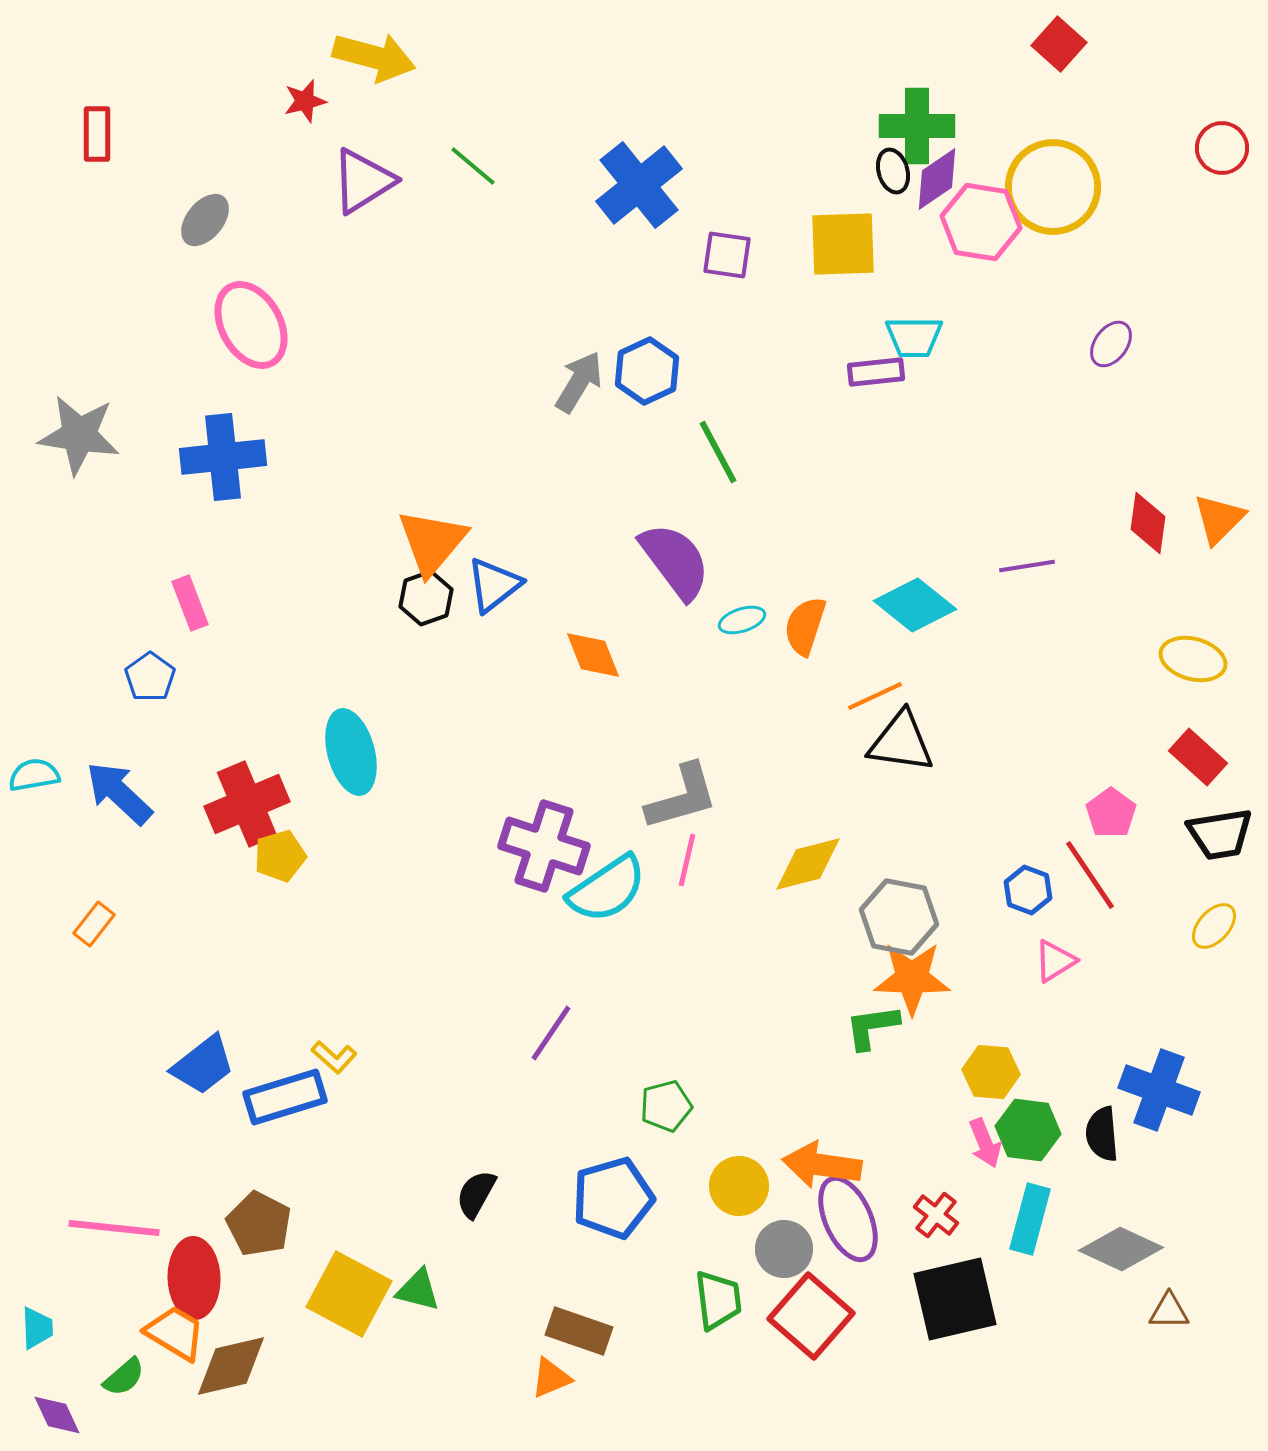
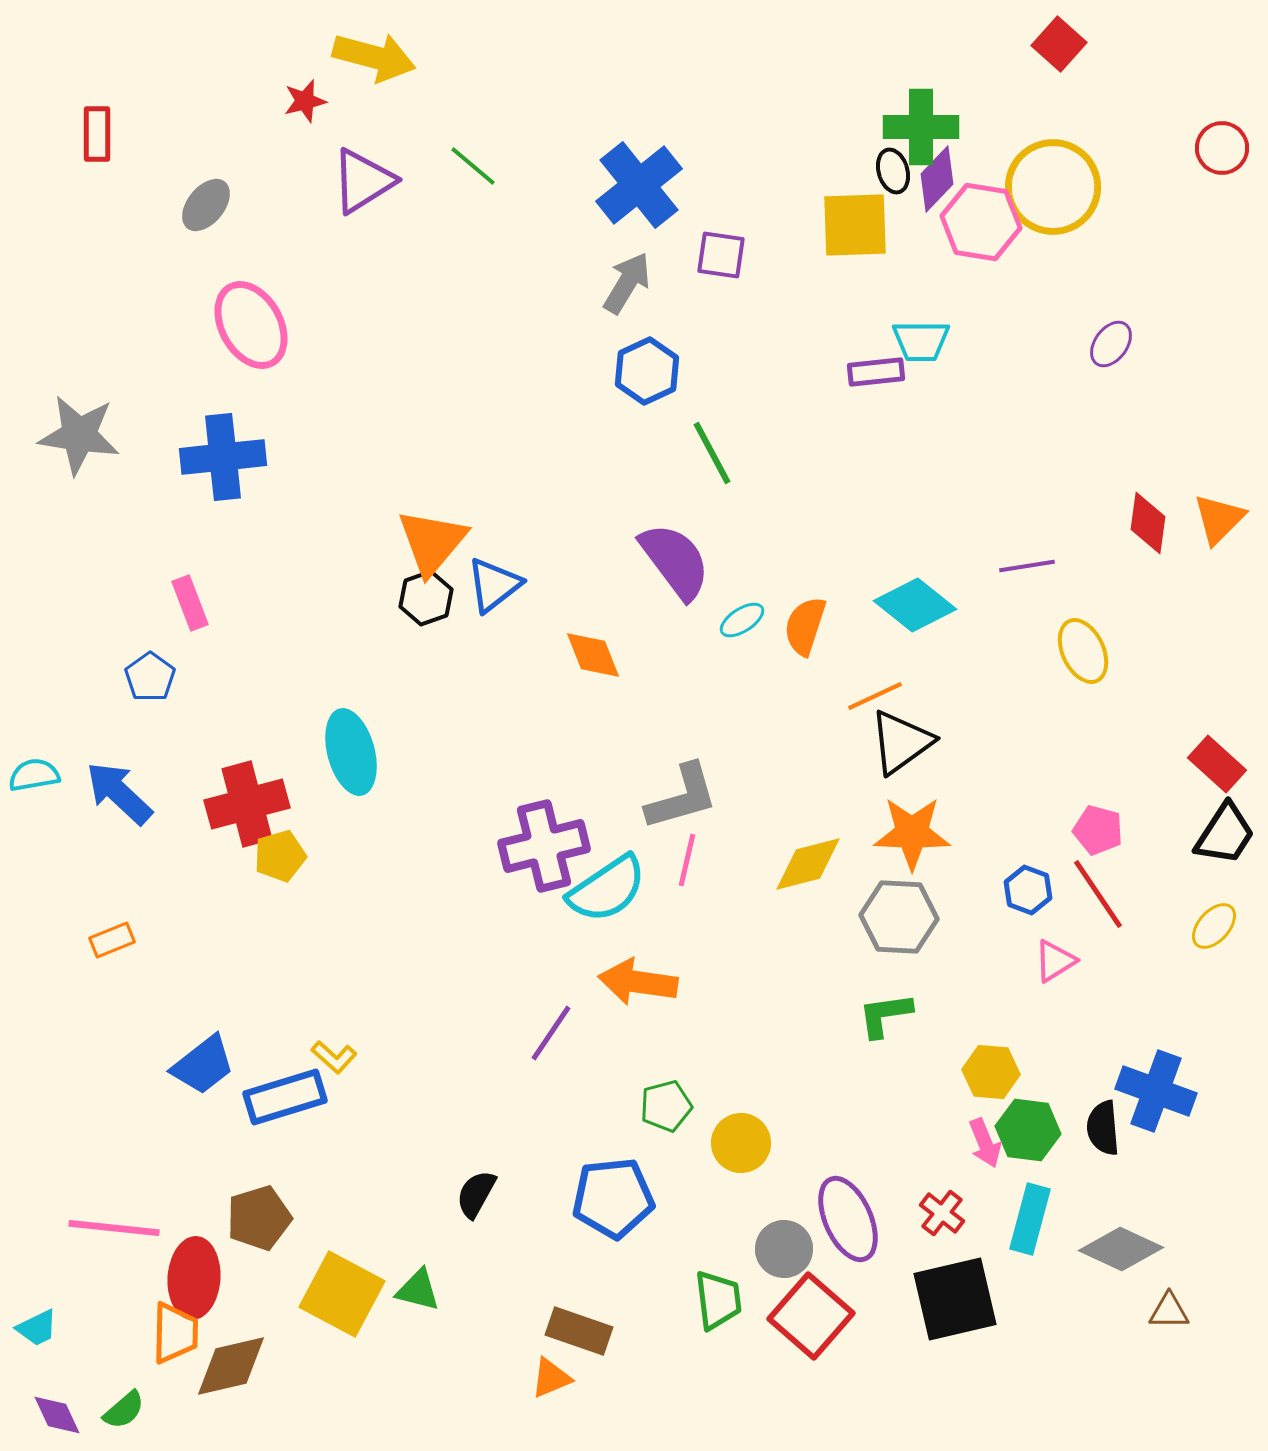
green cross at (917, 126): moved 4 px right, 1 px down
purple diamond at (937, 179): rotated 12 degrees counterclockwise
gray ellipse at (205, 220): moved 1 px right, 15 px up
yellow square at (843, 244): moved 12 px right, 19 px up
purple square at (727, 255): moved 6 px left
cyan trapezoid at (914, 337): moved 7 px right, 4 px down
gray arrow at (579, 382): moved 48 px right, 99 px up
green line at (718, 452): moved 6 px left, 1 px down
cyan ellipse at (742, 620): rotated 15 degrees counterclockwise
yellow ellipse at (1193, 659): moved 110 px left, 8 px up; rotated 50 degrees clockwise
black triangle at (901, 742): rotated 44 degrees counterclockwise
red rectangle at (1198, 757): moved 19 px right, 7 px down
red cross at (247, 804): rotated 8 degrees clockwise
pink pentagon at (1111, 813): moved 13 px left, 17 px down; rotated 21 degrees counterclockwise
black trapezoid at (1220, 834): moved 5 px right; rotated 48 degrees counterclockwise
purple cross at (544, 846): rotated 32 degrees counterclockwise
red line at (1090, 875): moved 8 px right, 19 px down
gray hexagon at (899, 917): rotated 8 degrees counterclockwise
orange rectangle at (94, 924): moved 18 px right, 16 px down; rotated 30 degrees clockwise
orange star at (912, 978): moved 145 px up
green L-shape at (872, 1027): moved 13 px right, 12 px up
blue cross at (1159, 1090): moved 3 px left, 1 px down
black semicircle at (1102, 1134): moved 1 px right, 6 px up
orange arrow at (822, 1165): moved 184 px left, 183 px up
yellow circle at (739, 1186): moved 2 px right, 43 px up
blue pentagon at (613, 1198): rotated 10 degrees clockwise
red cross at (936, 1215): moved 6 px right, 2 px up
brown pentagon at (259, 1224): moved 6 px up; rotated 28 degrees clockwise
red ellipse at (194, 1278): rotated 6 degrees clockwise
yellow square at (349, 1294): moved 7 px left
cyan trapezoid at (37, 1328): rotated 66 degrees clockwise
orange trapezoid at (175, 1333): rotated 60 degrees clockwise
green semicircle at (124, 1377): moved 33 px down
